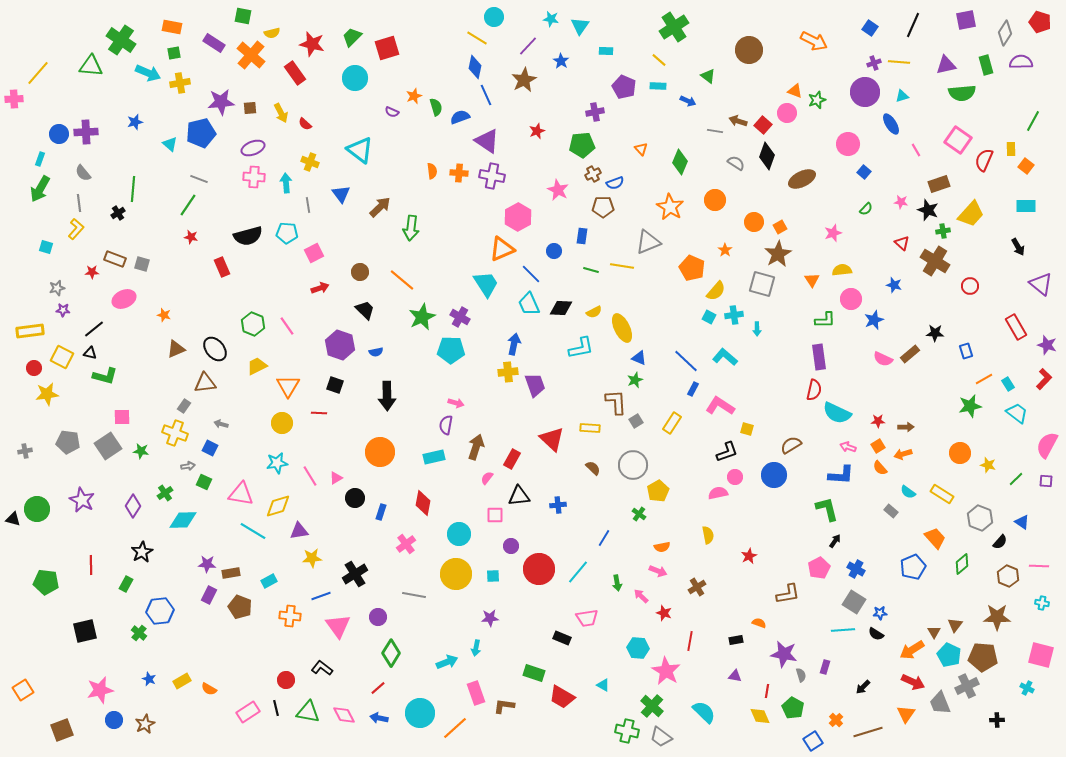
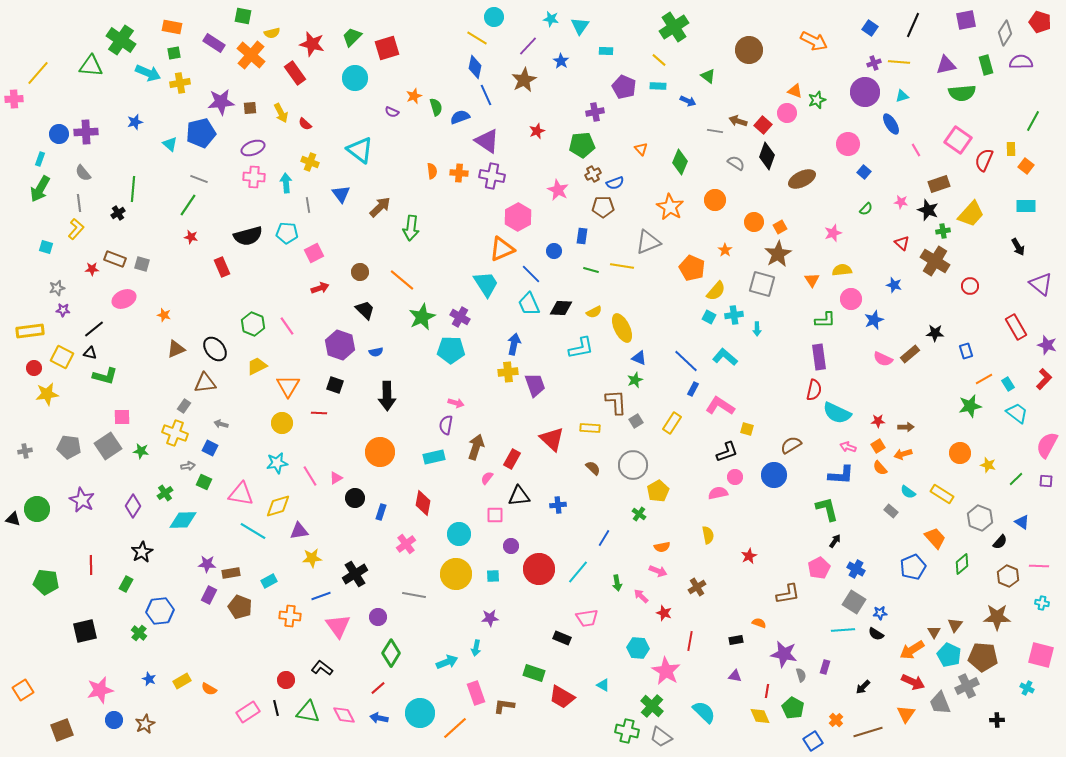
red star at (92, 272): moved 3 px up
gray pentagon at (68, 442): moved 1 px right, 5 px down
